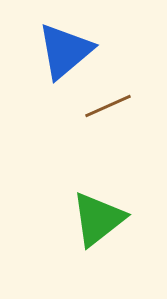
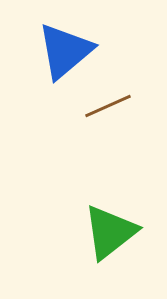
green triangle: moved 12 px right, 13 px down
